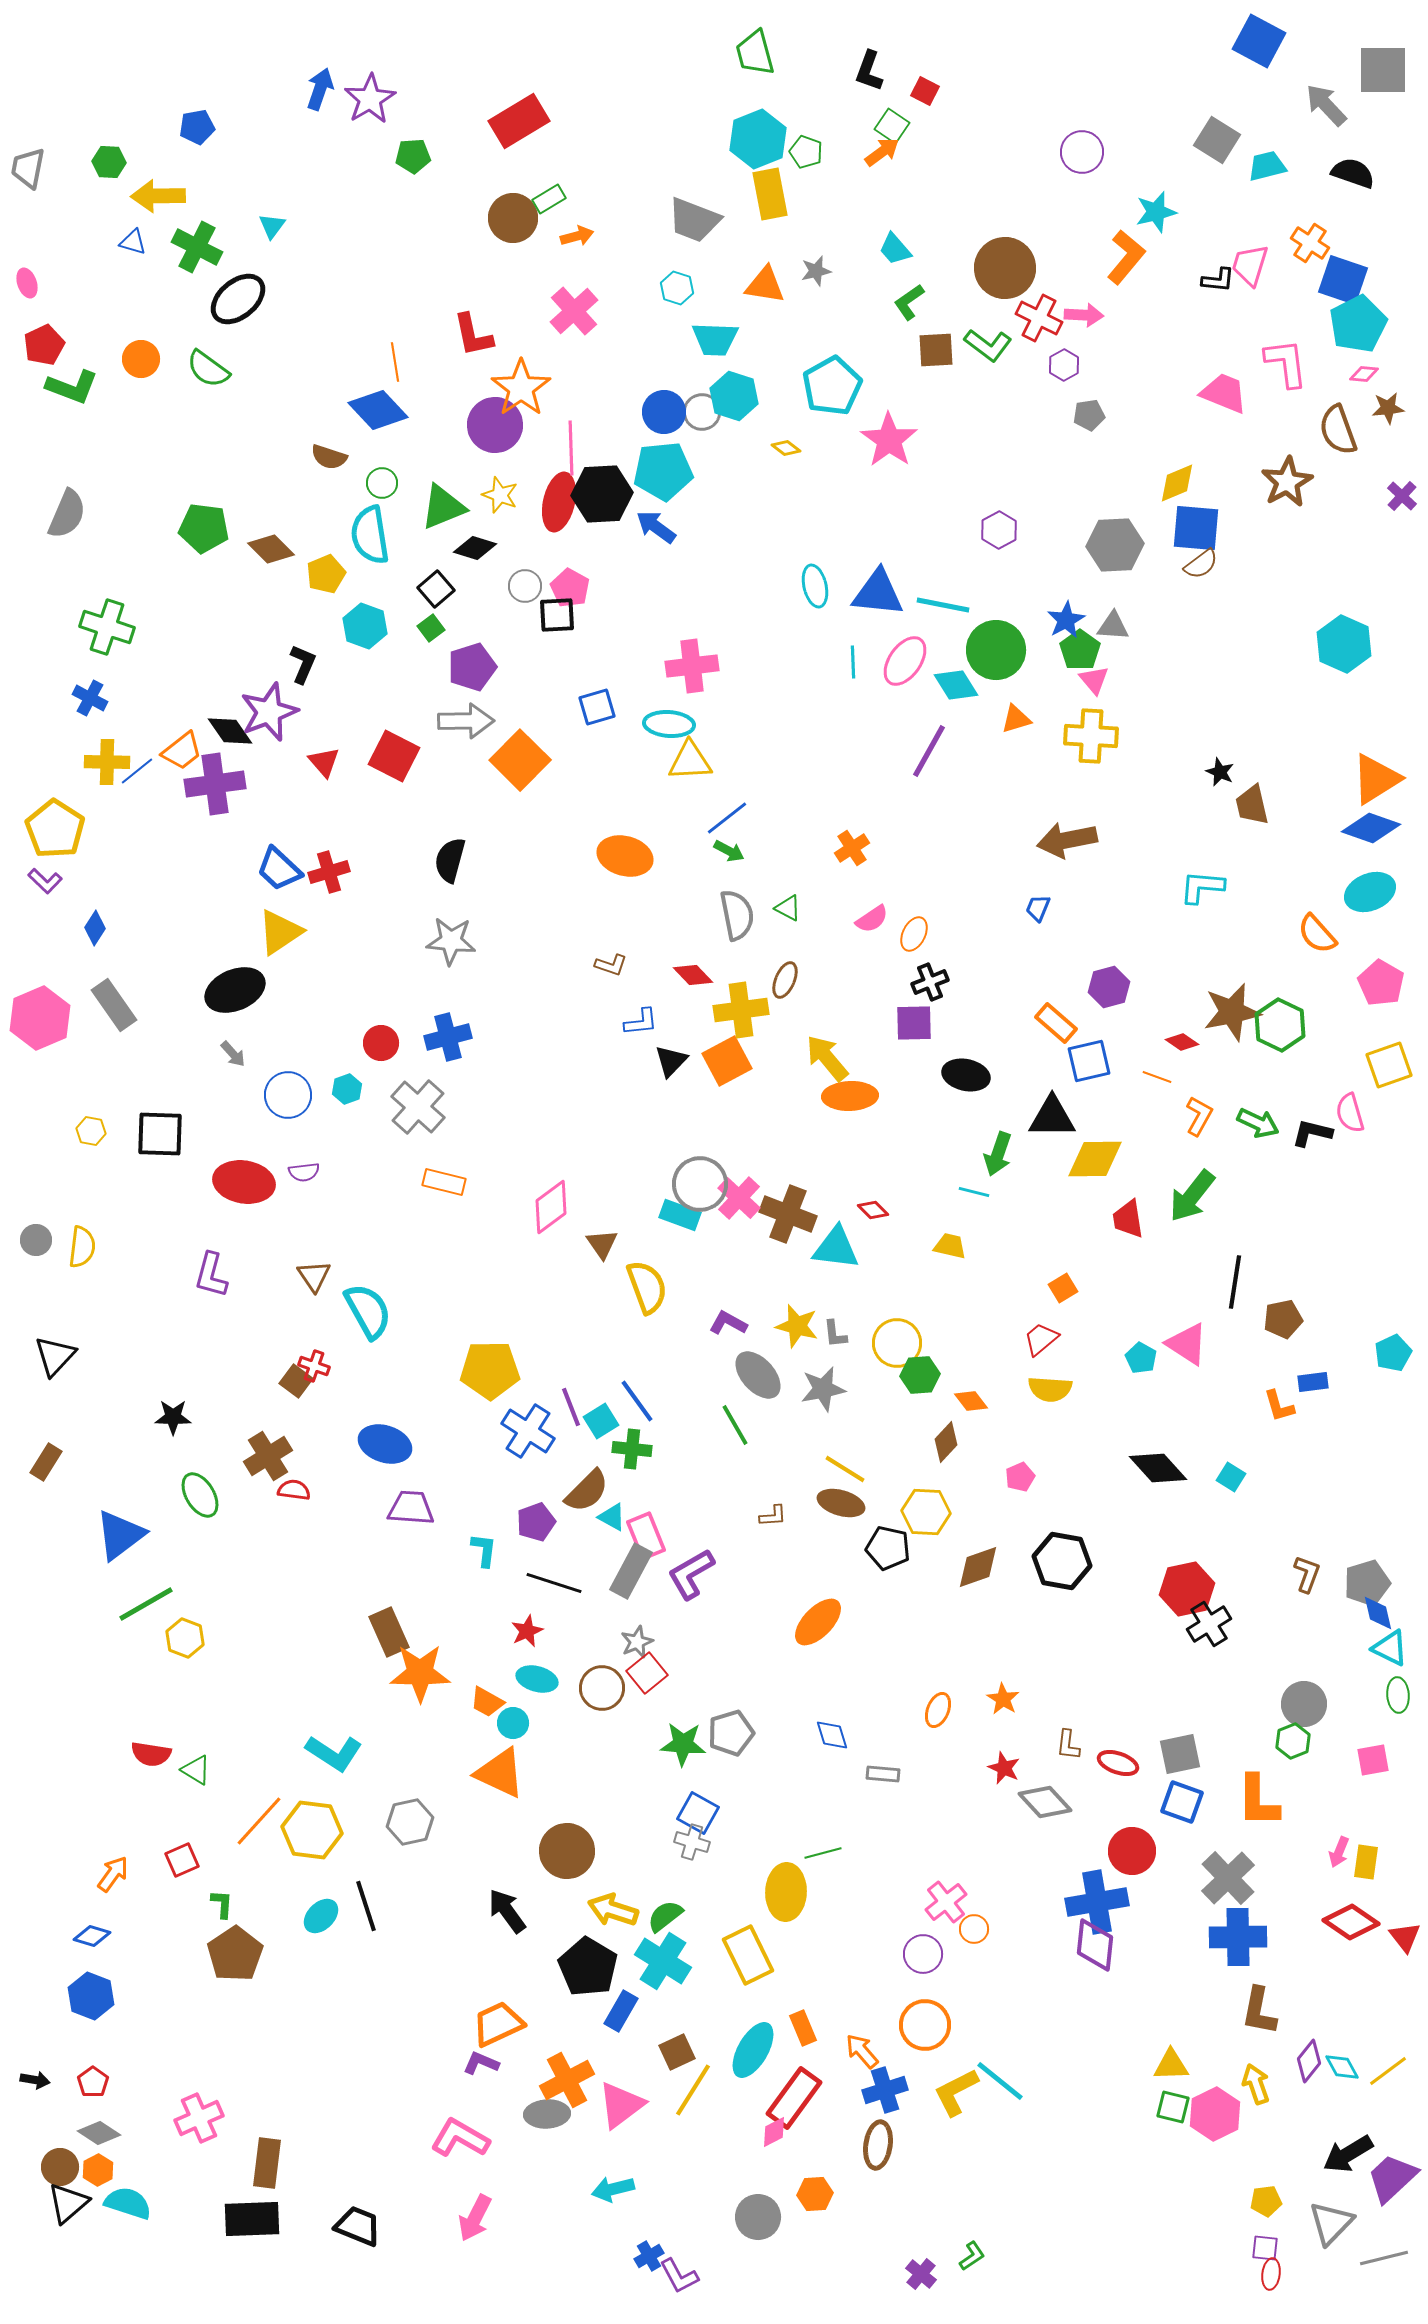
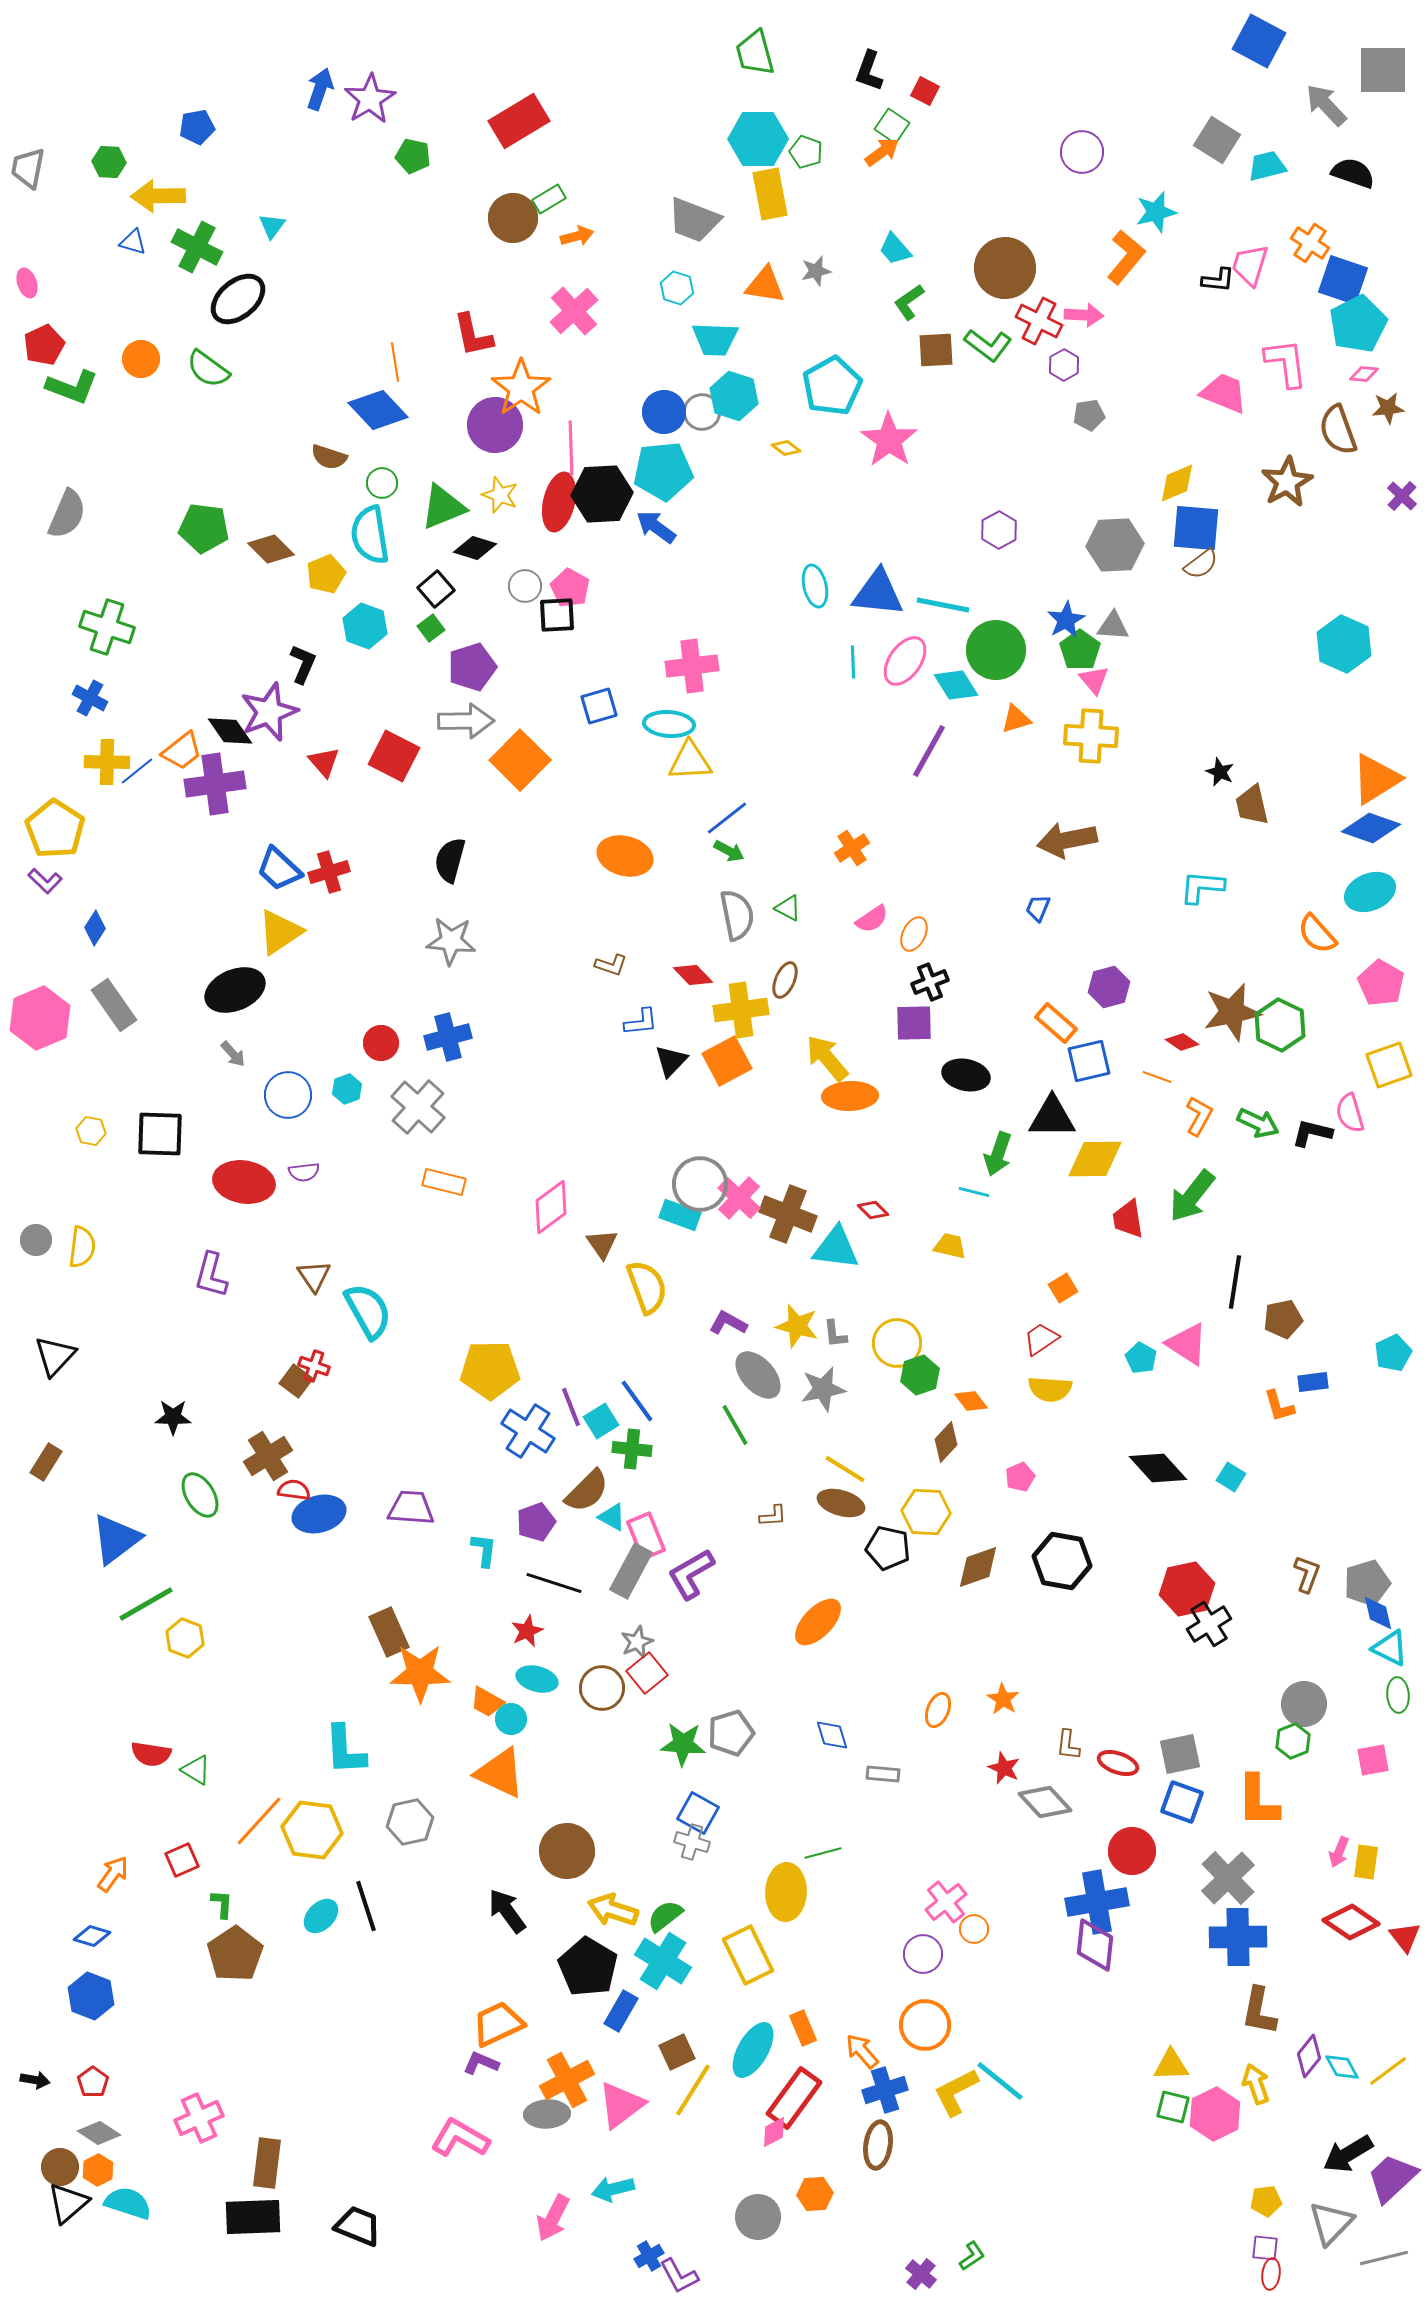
cyan hexagon at (758, 139): rotated 22 degrees clockwise
green pentagon at (413, 156): rotated 16 degrees clockwise
red cross at (1039, 318): moved 3 px down
blue square at (597, 707): moved 2 px right, 1 px up
red trapezoid at (1041, 1339): rotated 6 degrees clockwise
green hexagon at (920, 1375): rotated 15 degrees counterclockwise
blue ellipse at (385, 1444): moved 66 px left, 70 px down; rotated 33 degrees counterclockwise
blue triangle at (120, 1535): moved 4 px left, 4 px down
cyan circle at (513, 1723): moved 2 px left, 4 px up
cyan L-shape at (334, 1753): moved 11 px right, 3 px up; rotated 54 degrees clockwise
purple diamond at (1309, 2061): moved 5 px up
pink arrow at (475, 2218): moved 78 px right
black rectangle at (252, 2219): moved 1 px right, 2 px up
